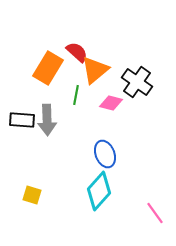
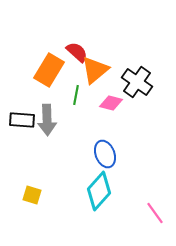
orange rectangle: moved 1 px right, 2 px down
